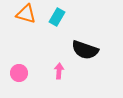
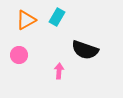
orange triangle: moved 6 px down; rotated 45 degrees counterclockwise
pink circle: moved 18 px up
